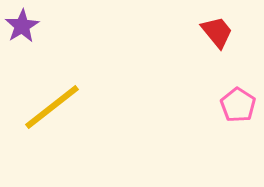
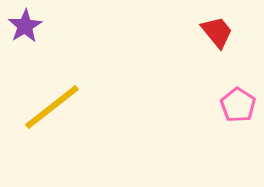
purple star: moved 3 px right
